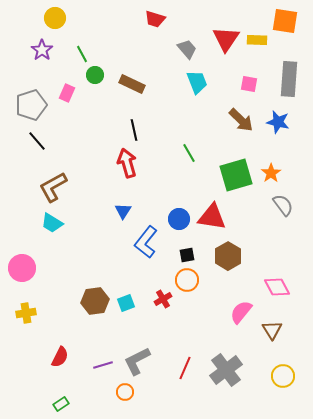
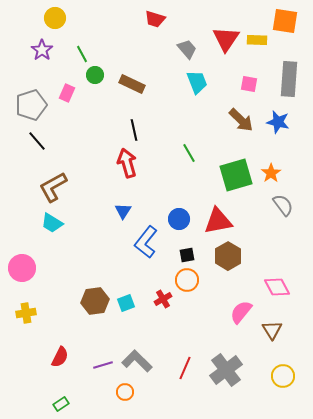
red triangle at (212, 217): moved 6 px right, 4 px down; rotated 20 degrees counterclockwise
gray L-shape at (137, 361): rotated 72 degrees clockwise
